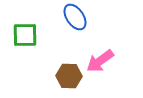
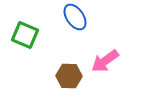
green square: rotated 24 degrees clockwise
pink arrow: moved 5 px right
